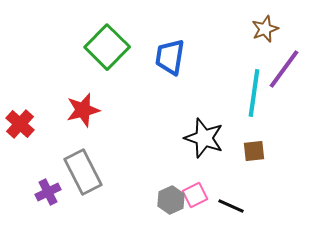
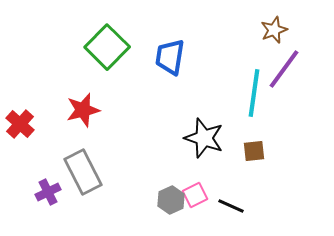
brown star: moved 9 px right, 1 px down
